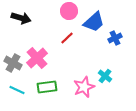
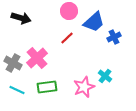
blue cross: moved 1 px left, 1 px up
